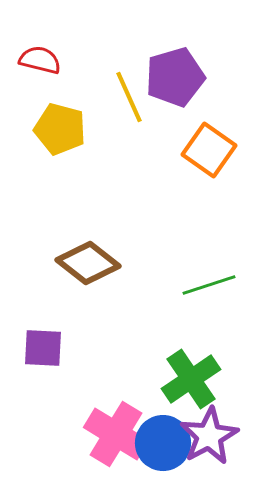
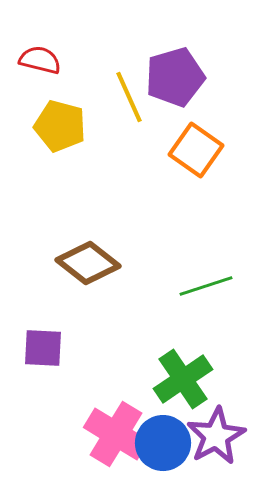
yellow pentagon: moved 3 px up
orange square: moved 13 px left
green line: moved 3 px left, 1 px down
green cross: moved 8 px left
purple star: moved 7 px right
